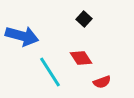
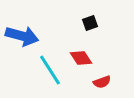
black square: moved 6 px right, 4 px down; rotated 28 degrees clockwise
cyan line: moved 2 px up
